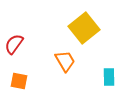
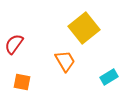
cyan rectangle: rotated 60 degrees clockwise
orange square: moved 3 px right, 1 px down
